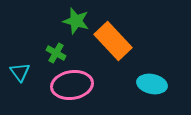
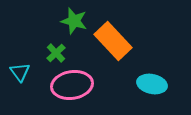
green star: moved 2 px left
green cross: rotated 18 degrees clockwise
